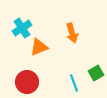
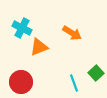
cyan cross: rotated 30 degrees counterclockwise
orange arrow: rotated 42 degrees counterclockwise
green square: rotated 14 degrees counterclockwise
red circle: moved 6 px left
